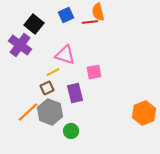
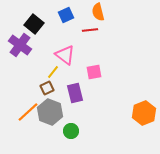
red line: moved 8 px down
pink triangle: rotated 20 degrees clockwise
yellow line: rotated 24 degrees counterclockwise
